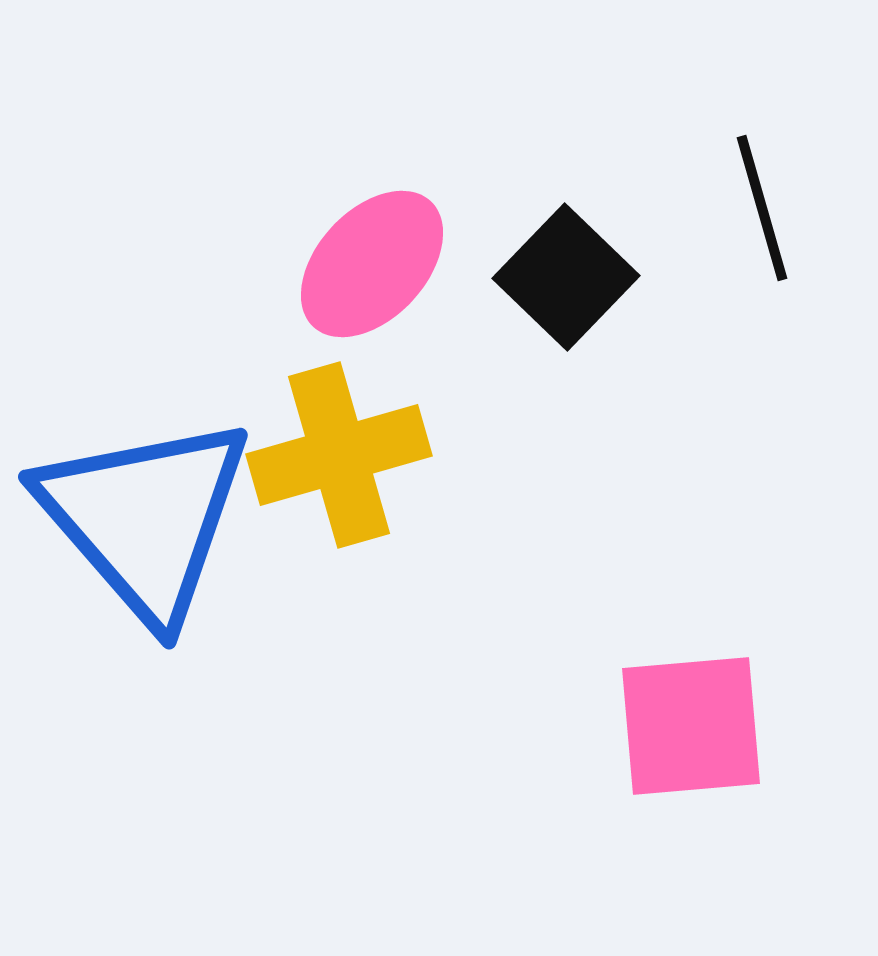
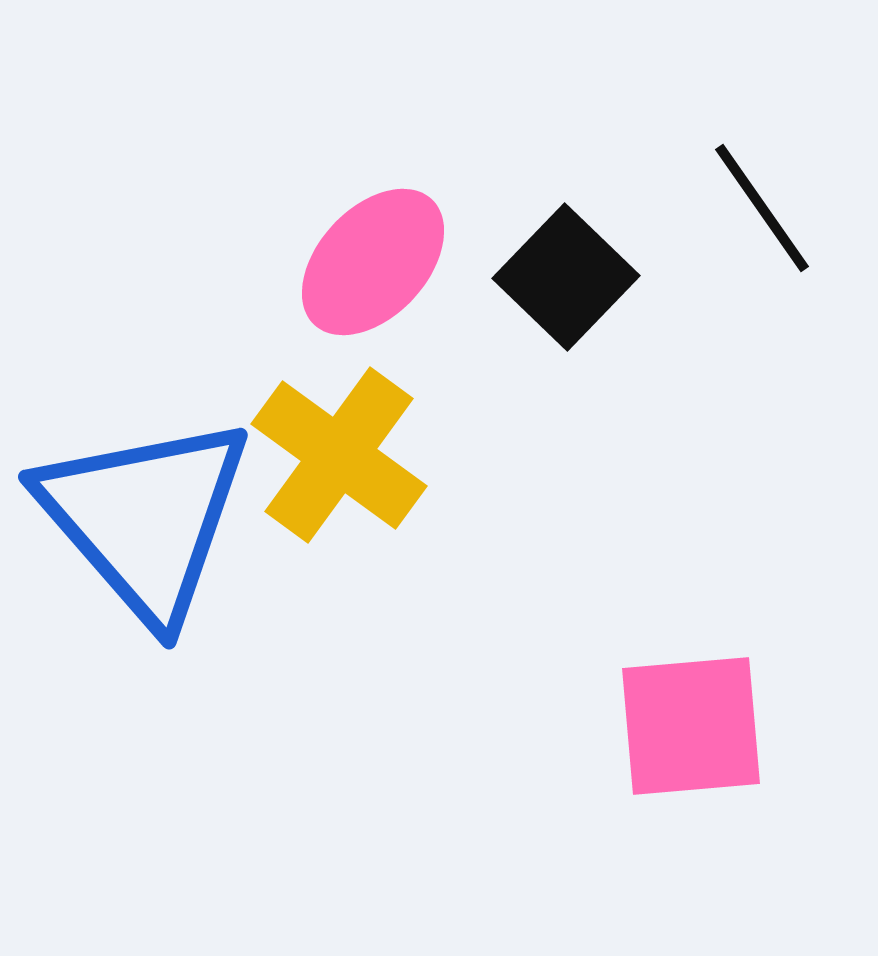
black line: rotated 19 degrees counterclockwise
pink ellipse: moved 1 px right, 2 px up
yellow cross: rotated 38 degrees counterclockwise
